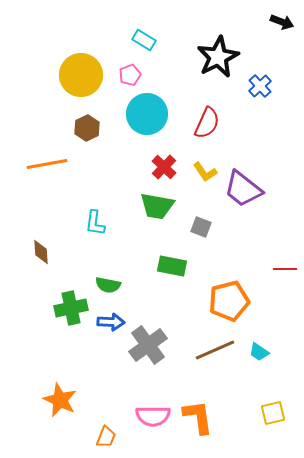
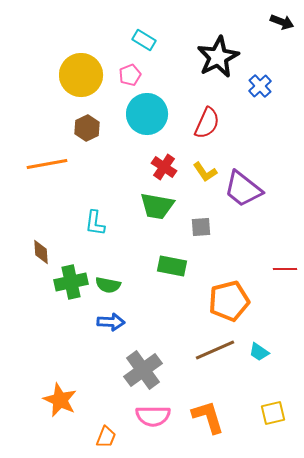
red cross: rotated 10 degrees counterclockwise
gray square: rotated 25 degrees counterclockwise
green cross: moved 26 px up
gray cross: moved 5 px left, 25 px down
orange L-shape: moved 10 px right; rotated 9 degrees counterclockwise
